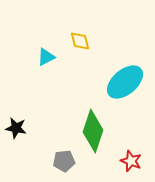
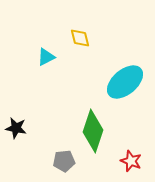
yellow diamond: moved 3 px up
